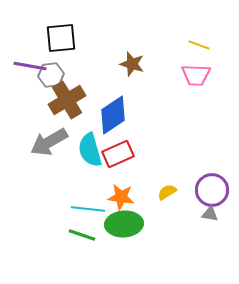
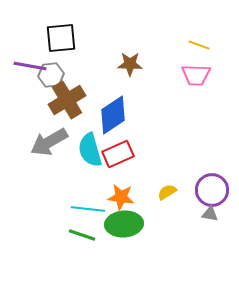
brown star: moved 2 px left; rotated 15 degrees counterclockwise
